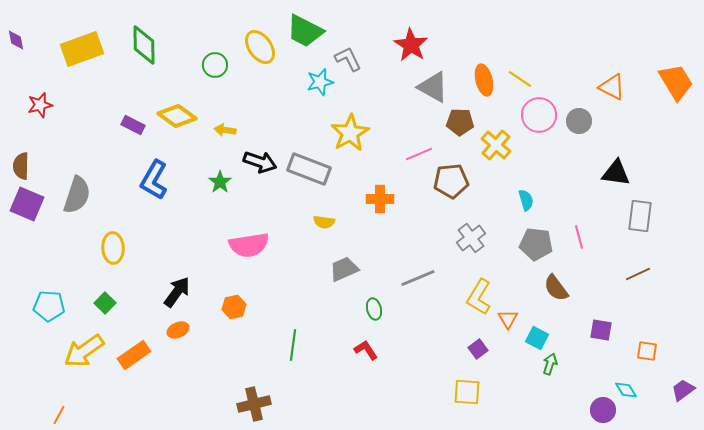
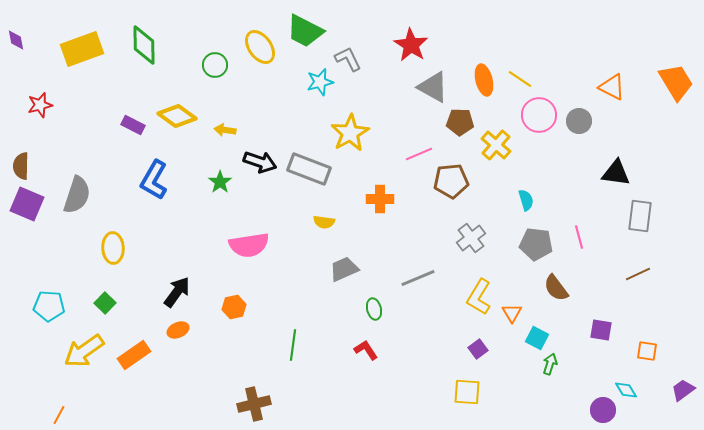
orange triangle at (508, 319): moved 4 px right, 6 px up
